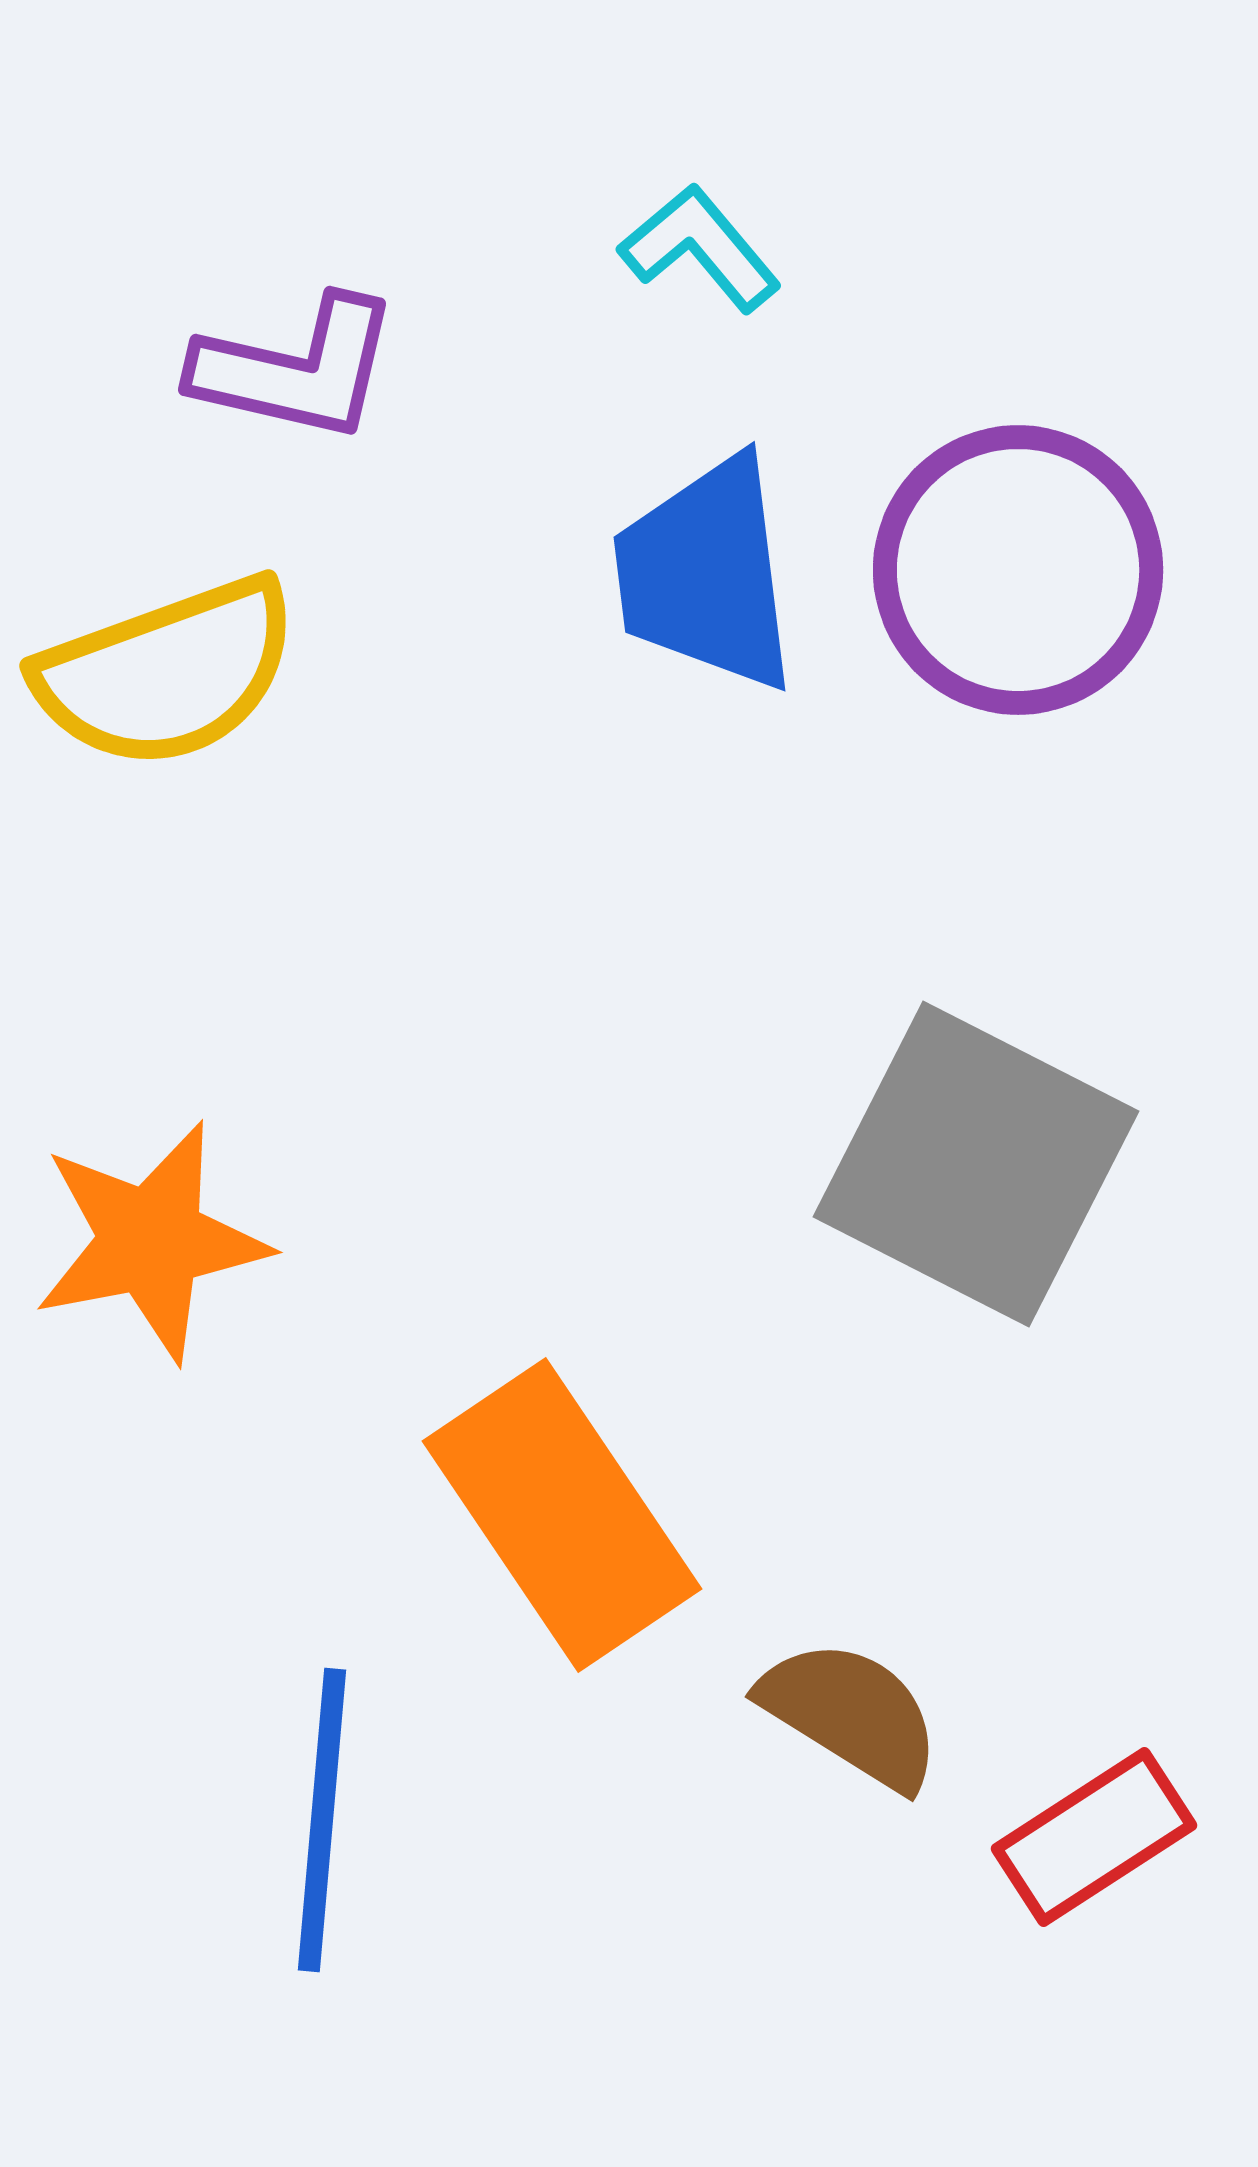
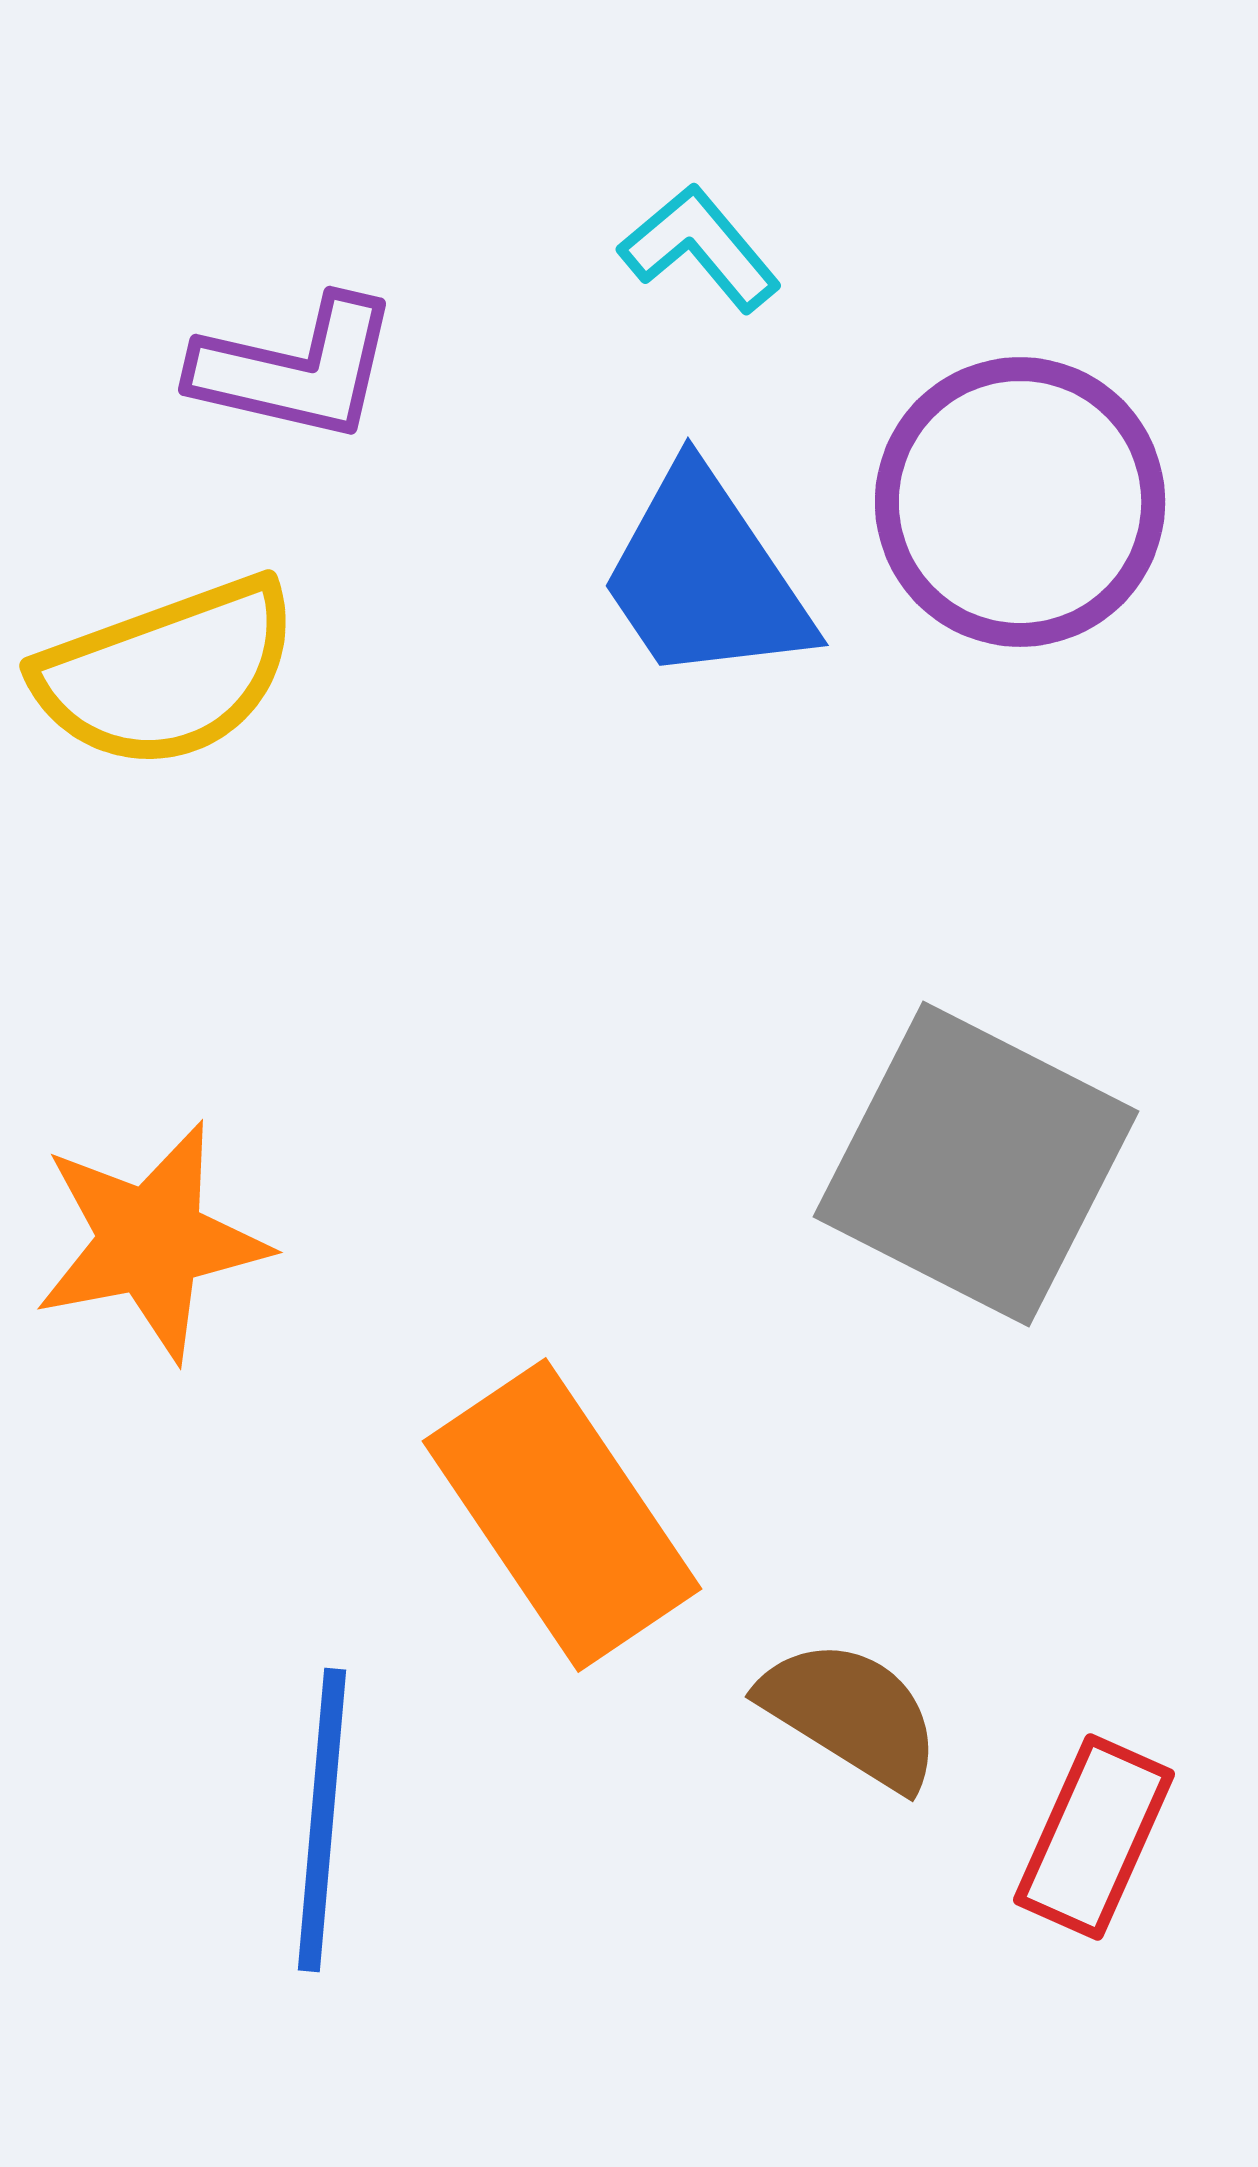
purple circle: moved 2 px right, 68 px up
blue trapezoid: moved 1 px left, 3 px down; rotated 27 degrees counterclockwise
red rectangle: rotated 33 degrees counterclockwise
